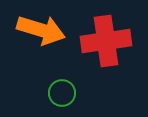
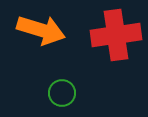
red cross: moved 10 px right, 6 px up
